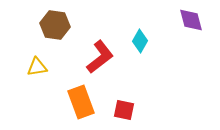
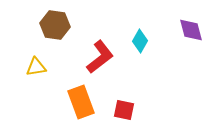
purple diamond: moved 10 px down
yellow triangle: moved 1 px left
